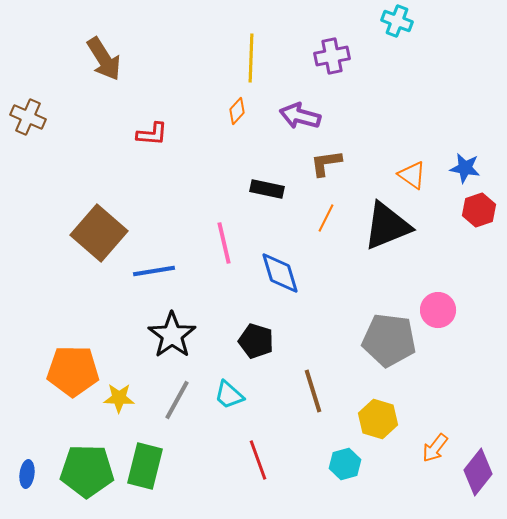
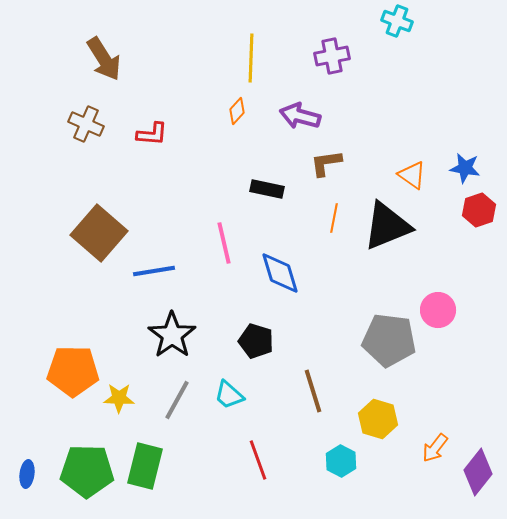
brown cross: moved 58 px right, 7 px down
orange line: moved 8 px right; rotated 16 degrees counterclockwise
cyan hexagon: moved 4 px left, 3 px up; rotated 16 degrees counterclockwise
